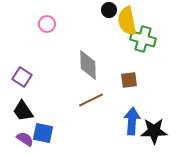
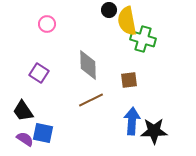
purple square: moved 17 px right, 4 px up
